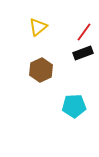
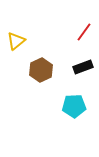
yellow triangle: moved 22 px left, 14 px down
black rectangle: moved 14 px down
